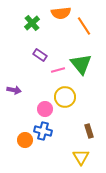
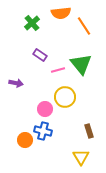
purple arrow: moved 2 px right, 7 px up
